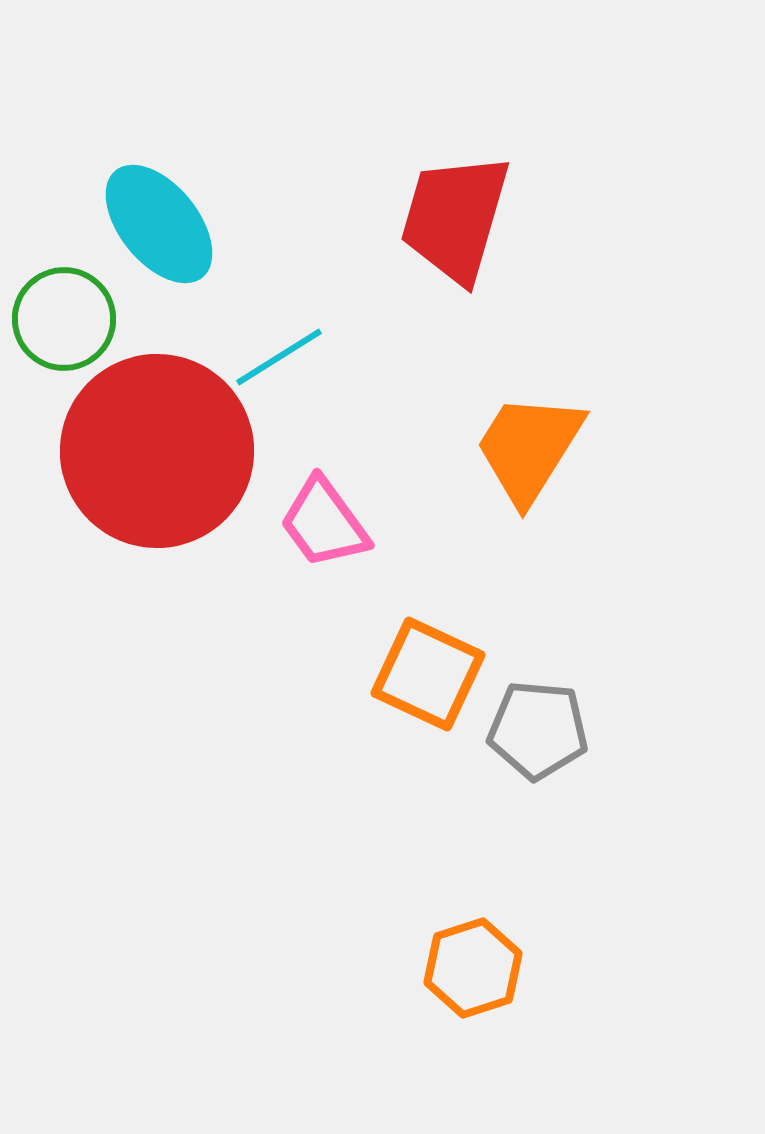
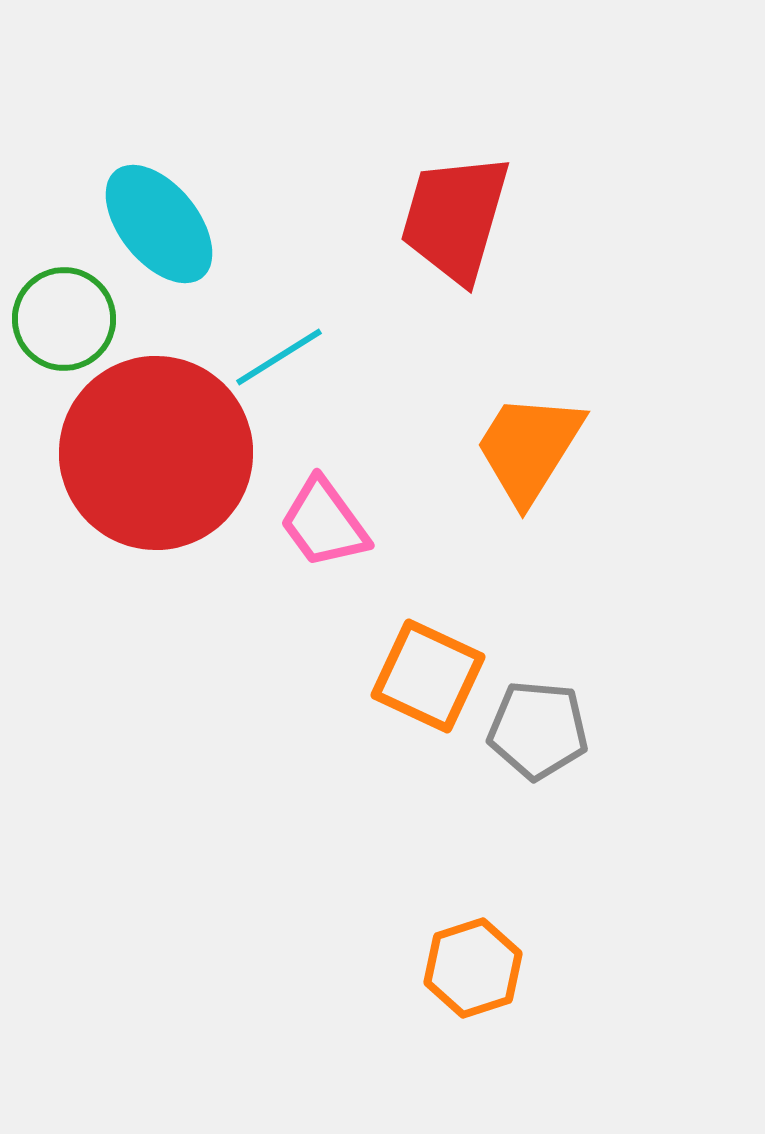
red circle: moved 1 px left, 2 px down
orange square: moved 2 px down
